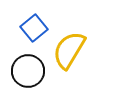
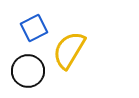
blue square: rotated 12 degrees clockwise
